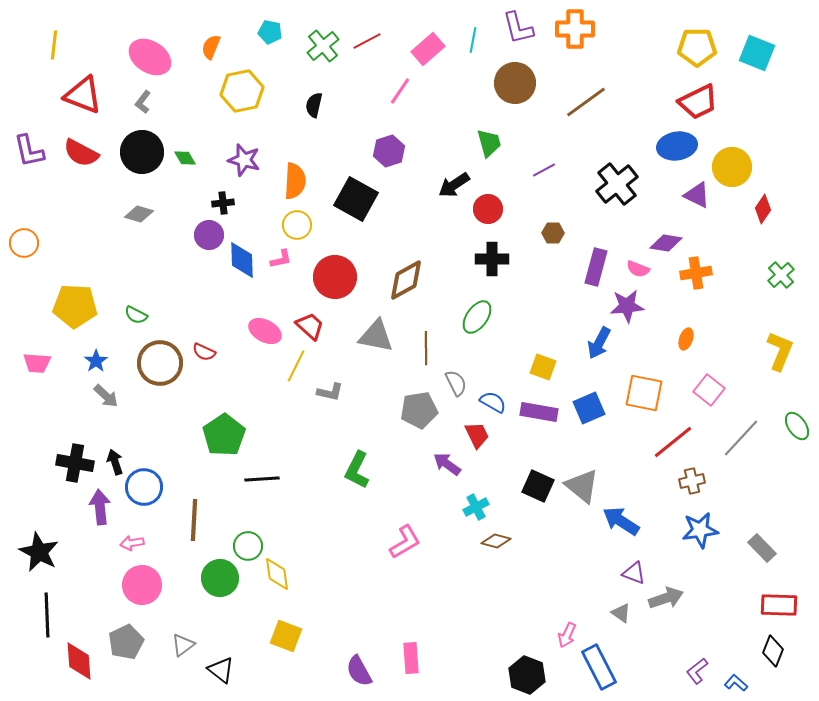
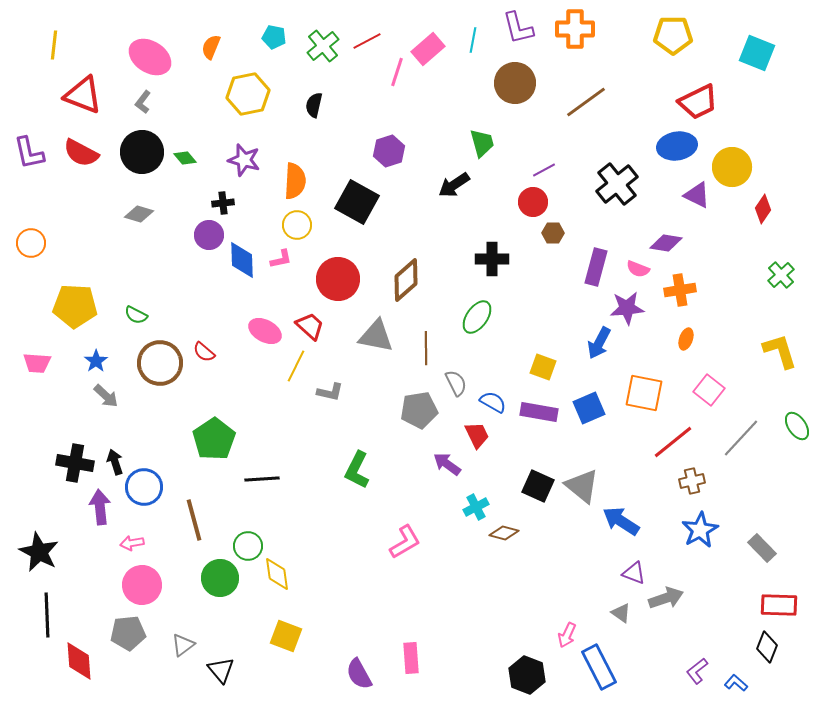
cyan pentagon at (270, 32): moved 4 px right, 5 px down
yellow pentagon at (697, 47): moved 24 px left, 12 px up
yellow hexagon at (242, 91): moved 6 px right, 3 px down
pink line at (400, 91): moved 3 px left, 19 px up; rotated 16 degrees counterclockwise
green trapezoid at (489, 143): moved 7 px left
purple L-shape at (29, 151): moved 2 px down
green diamond at (185, 158): rotated 10 degrees counterclockwise
black square at (356, 199): moved 1 px right, 3 px down
red circle at (488, 209): moved 45 px right, 7 px up
orange circle at (24, 243): moved 7 px right
orange cross at (696, 273): moved 16 px left, 17 px down
red circle at (335, 277): moved 3 px right, 2 px down
brown diamond at (406, 280): rotated 12 degrees counterclockwise
purple star at (627, 306): moved 2 px down
yellow L-shape at (780, 351): rotated 39 degrees counterclockwise
red semicircle at (204, 352): rotated 15 degrees clockwise
green pentagon at (224, 435): moved 10 px left, 4 px down
brown line at (194, 520): rotated 18 degrees counterclockwise
blue star at (700, 530): rotated 21 degrees counterclockwise
brown diamond at (496, 541): moved 8 px right, 8 px up
gray pentagon at (126, 642): moved 2 px right, 9 px up; rotated 20 degrees clockwise
black diamond at (773, 651): moved 6 px left, 4 px up
black triangle at (221, 670): rotated 12 degrees clockwise
purple semicircle at (359, 671): moved 3 px down
